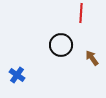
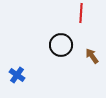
brown arrow: moved 2 px up
